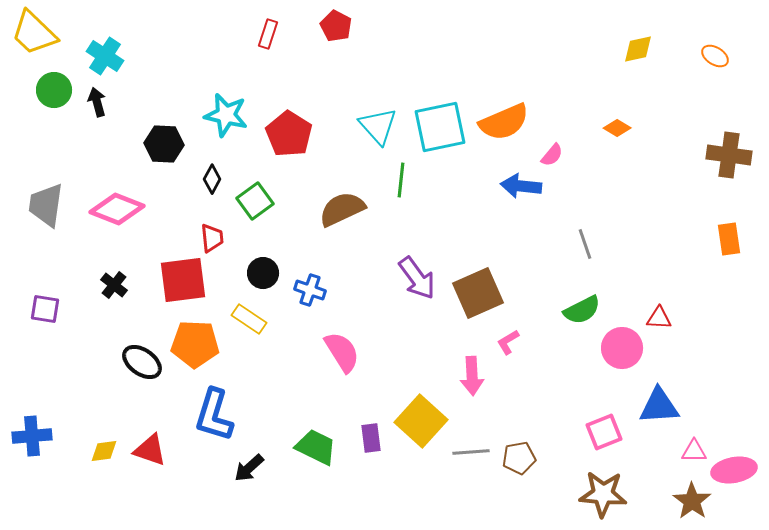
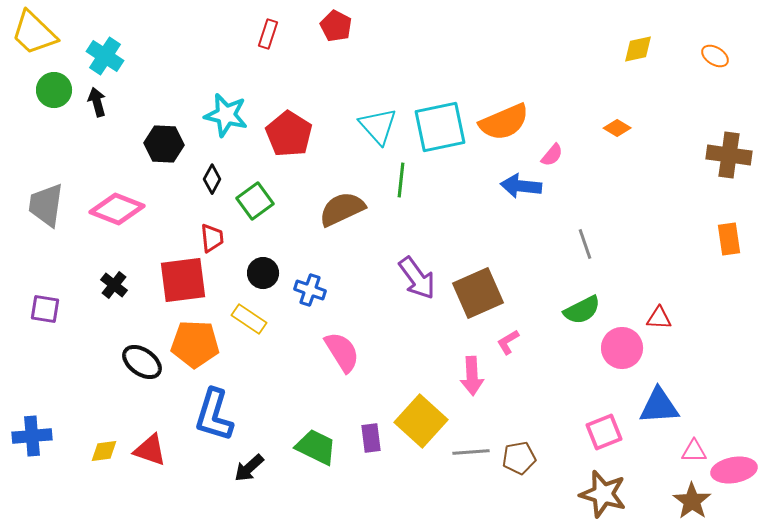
brown star at (603, 494): rotated 12 degrees clockwise
